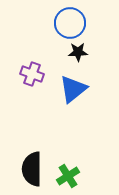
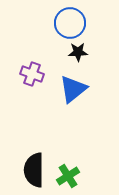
black semicircle: moved 2 px right, 1 px down
